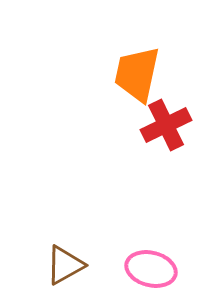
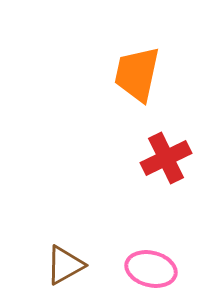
red cross: moved 33 px down
